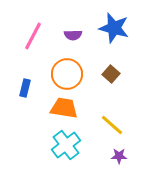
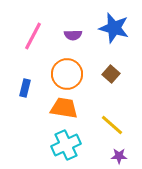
cyan cross: rotated 12 degrees clockwise
